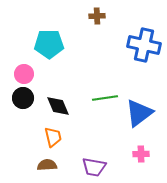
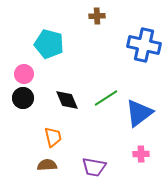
cyan pentagon: rotated 16 degrees clockwise
green line: moved 1 px right; rotated 25 degrees counterclockwise
black diamond: moved 9 px right, 6 px up
